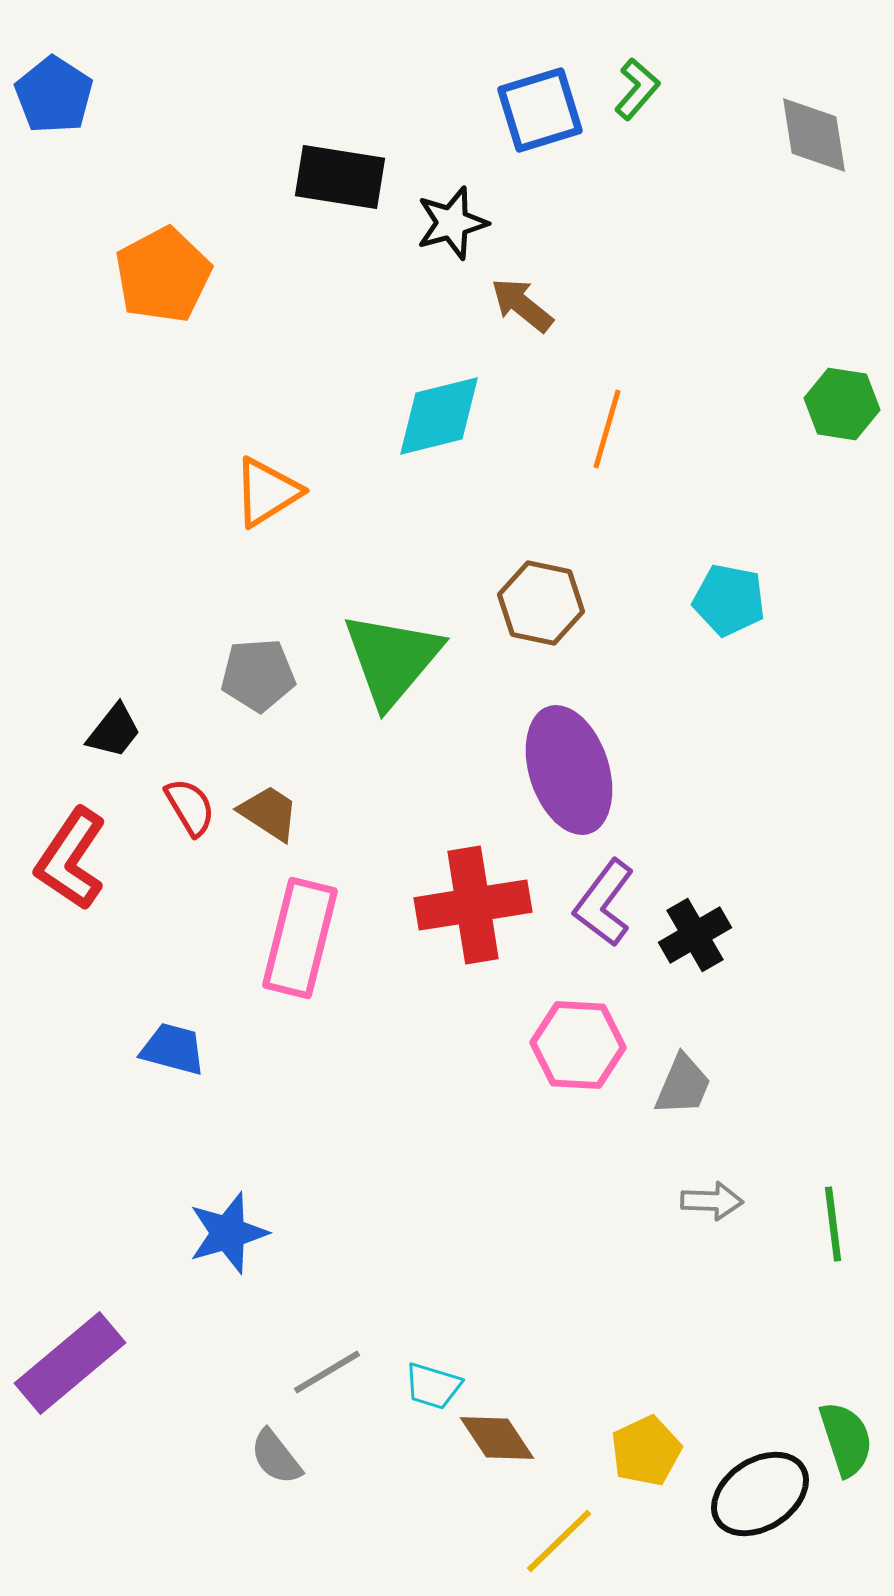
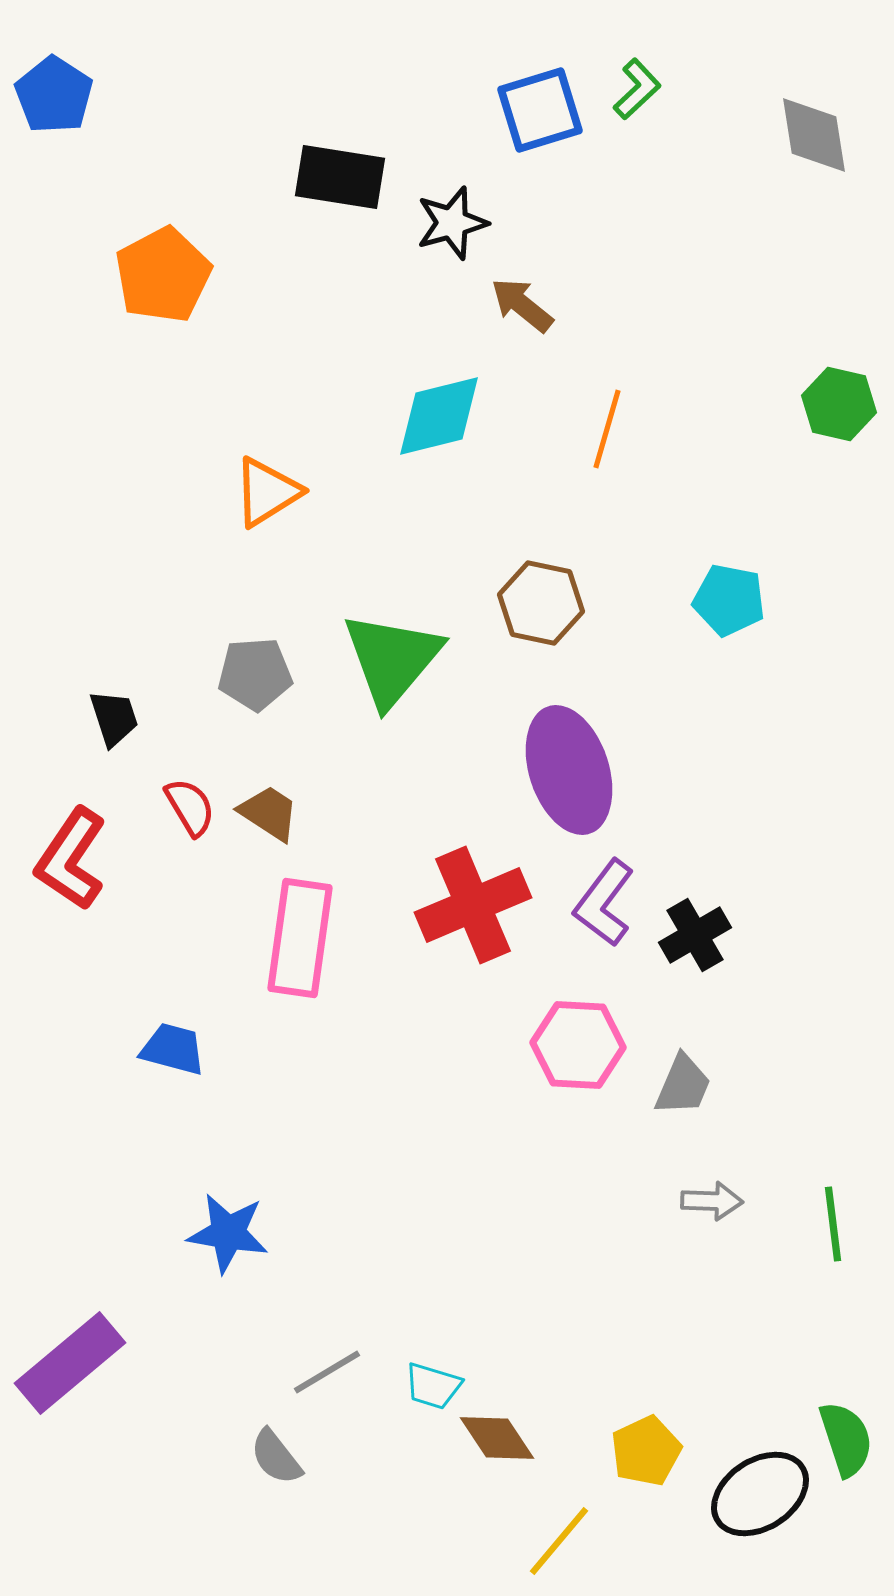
green L-shape: rotated 6 degrees clockwise
green hexagon: moved 3 px left; rotated 4 degrees clockwise
gray pentagon: moved 3 px left, 1 px up
black trapezoid: moved 13 px up; rotated 56 degrees counterclockwise
red cross: rotated 14 degrees counterclockwise
pink rectangle: rotated 6 degrees counterclockwise
blue star: rotated 26 degrees clockwise
yellow line: rotated 6 degrees counterclockwise
